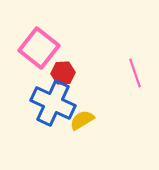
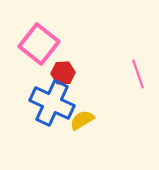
pink square: moved 4 px up
pink line: moved 3 px right, 1 px down
blue cross: moved 1 px left
